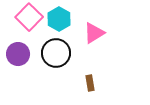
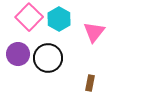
pink triangle: moved 1 px up; rotated 20 degrees counterclockwise
black circle: moved 8 px left, 5 px down
brown rectangle: rotated 21 degrees clockwise
